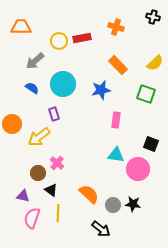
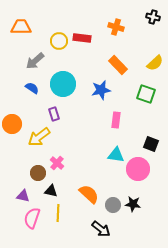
red rectangle: rotated 18 degrees clockwise
black triangle: moved 1 px down; rotated 24 degrees counterclockwise
